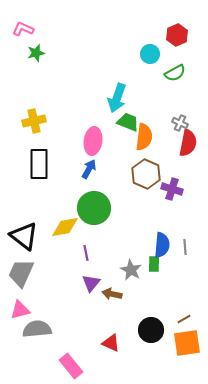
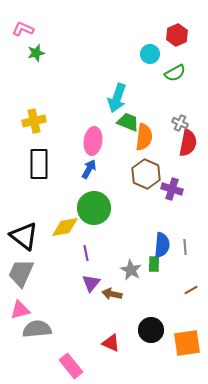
brown line: moved 7 px right, 29 px up
